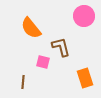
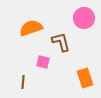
pink circle: moved 2 px down
orange semicircle: rotated 110 degrees clockwise
brown L-shape: moved 5 px up
